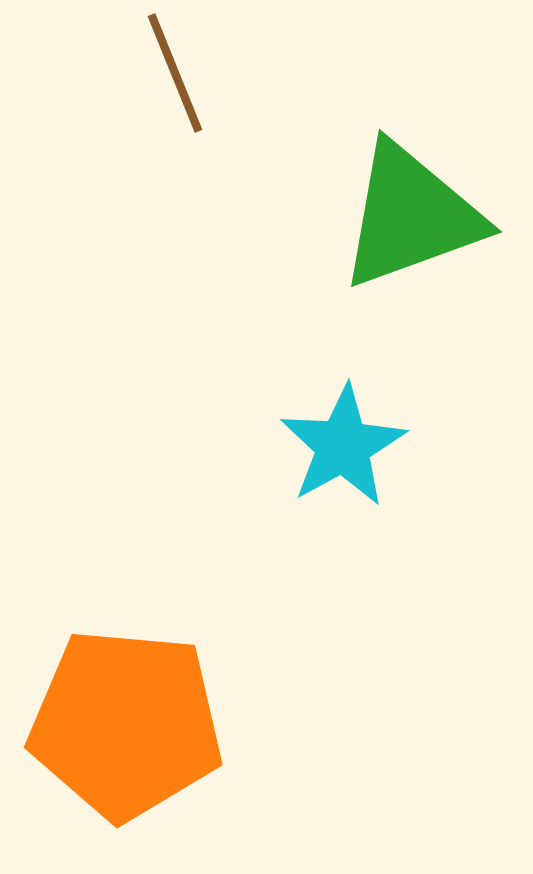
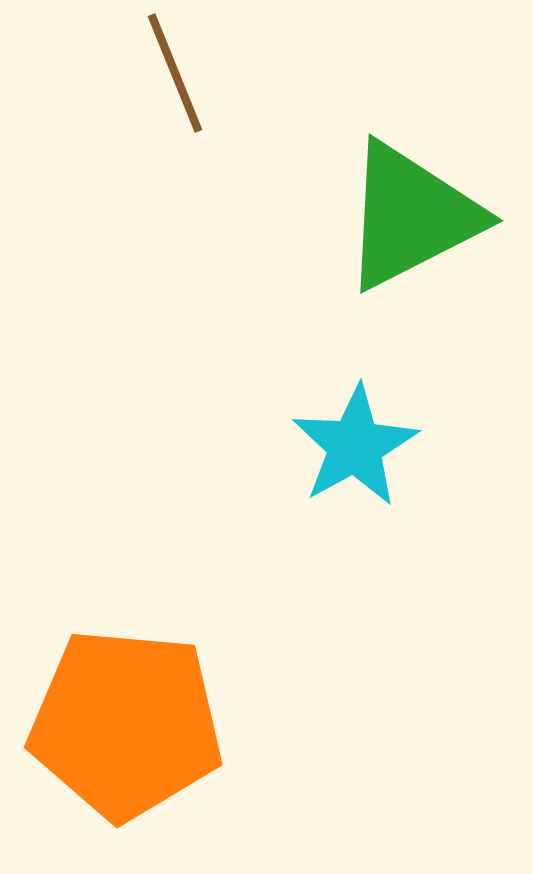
green triangle: rotated 7 degrees counterclockwise
cyan star: moved 12 px right
